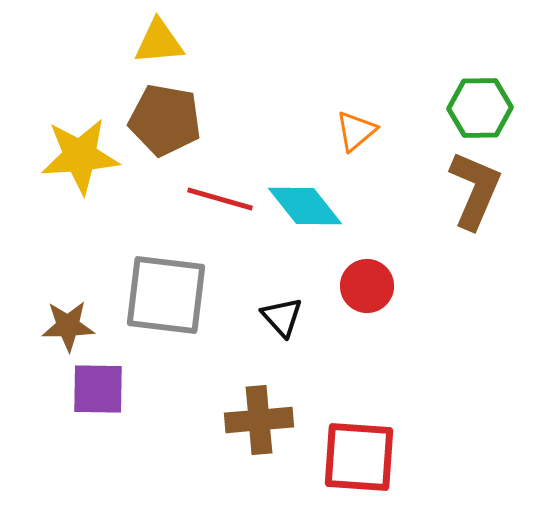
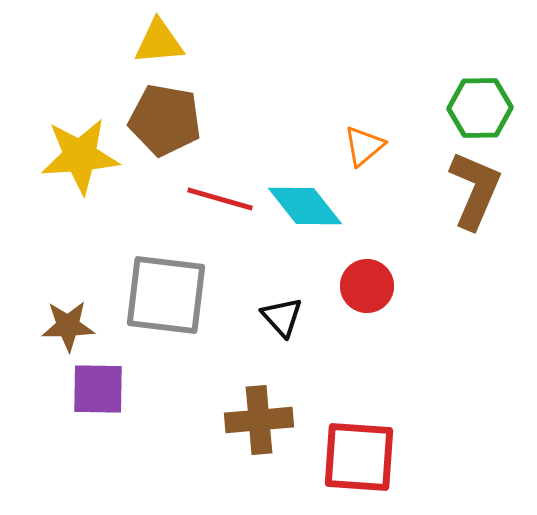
orange triangle: moved 8 px right, 15 px down
